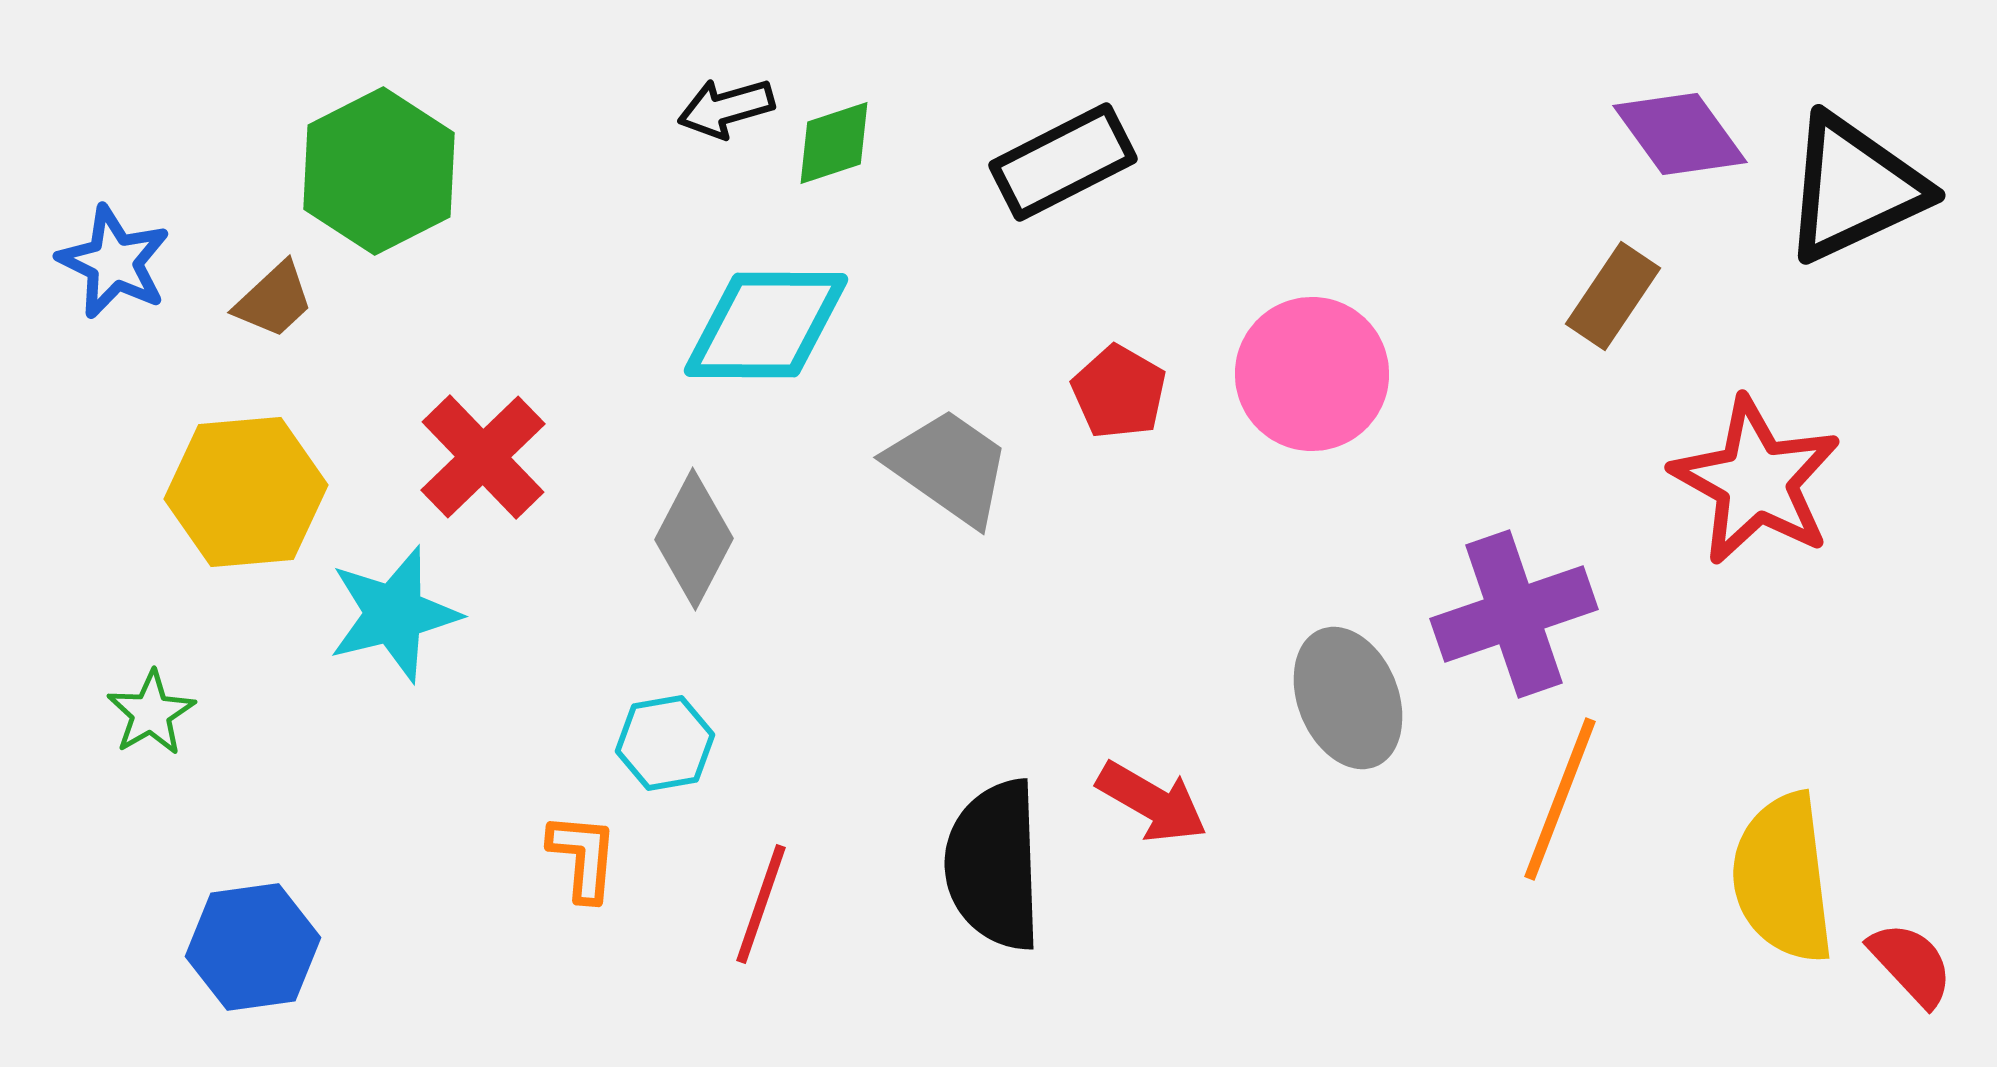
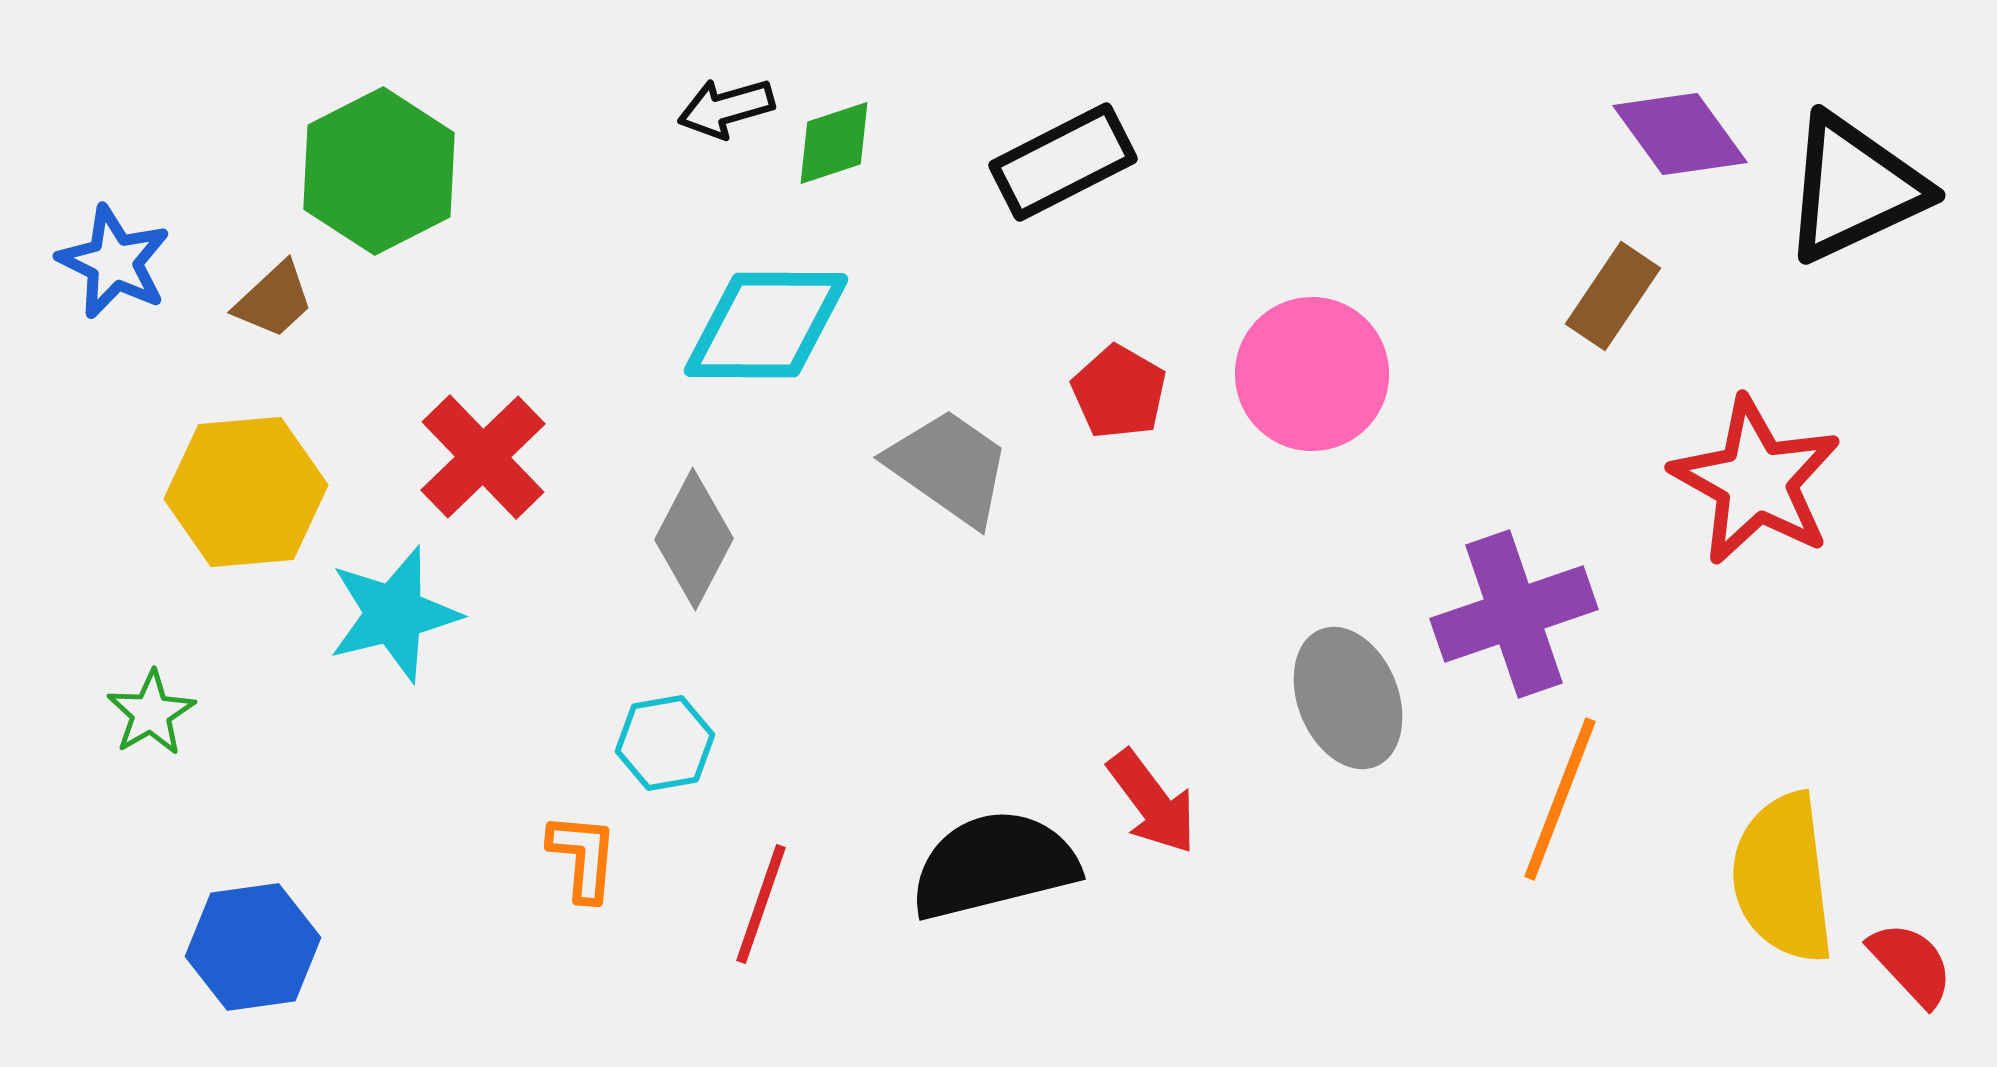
red arrow: rotated 23 degrees clockwise
black semicircle: rotated 78 degrees clockwise
